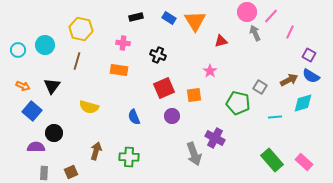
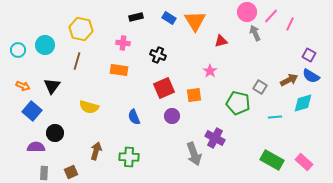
pink line at (290, 32): moved 8 px up
black circle at (54, 133): moved 1 px right
green rectangle at (272, 160): rotated 20 degrees counterclockwise
